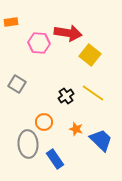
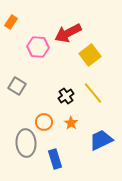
orange rectangle: rotated 48 degrees counterclockwise
red arrow: rotated 144 degrees clockwise
pink hexagon: moved 1 px left, 4 px down
yellow square: rotated 15 degrees clockwise
gray square: moved 2 px down
yellow line: rotated 15 degrees clockwise
orange star: moved 5 px left, 6 px up; rotated 16 degrees clockwise
blue trapezoid: rotated 70 degrees counterclockwise
gray ellipse: moved 2 px left, 1 px up
blue rectangle: rotated 18 degrees clockwise
